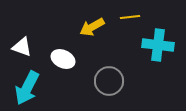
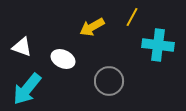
yellow line: moved 2 px right; rotated 54 degrees counterclockwise
cyan arrow: moved 1 px down; rotated 12 degrees clockwise
